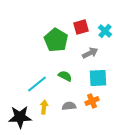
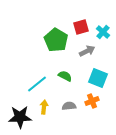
cyan cross: moved 2 px left, 1 px down
gray arrow: moved 3 px left, 2 px up
cyan square: rotated 24 degrees clockwise
